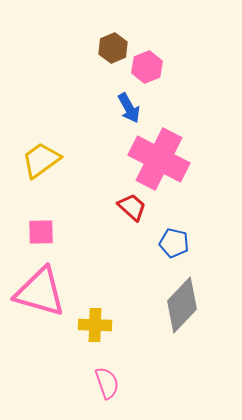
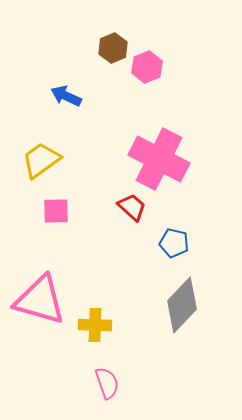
blue arrow: moved 63 px left, 12 px up; rotated 144 degrees clockwise
pink square: moved 15 px right, 21 px up
pink triangle: moved 8 px down
